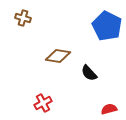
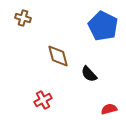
blue pentagon: moved 4 px left
brown diamond: rotated 65 degrees clockwise
black semicircle: moved 1 px down
red cross: moved 3 px up
